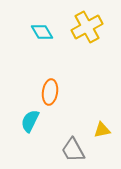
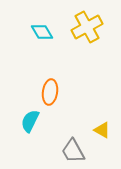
yellow triangle: rotated 42 degrees clockwise
gray trapezoid: moved 1 px down
